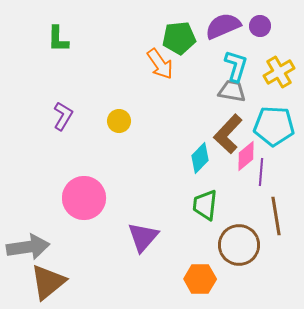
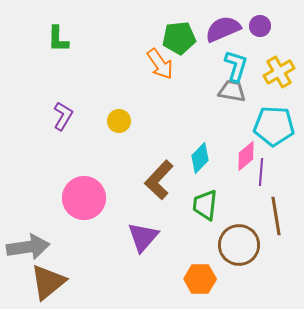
purple semicircle: moved 3 px down
brown L-shape: moved 69 px left, 46 px down
